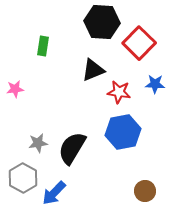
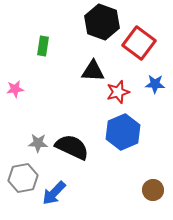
black hexagon: rotated 16 degrees clockwise
red square: rotated 8 degrees counterclockwise
black triangle: moved 1 px down; rotated 25 degrees clockwise
red star: moved 1 px left; rotated 25 degrees counterclockwise
blue hexagon: rotated 12 degrees counterclockwise
gray star: rotated 12 degrees clockwise
black semicircle: moved 1 px up; rotated 84 degrees clockwise
gray hexagon: rotated 20 degrees clockwise
brown circle: moved 8 px right, 1 px up
